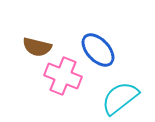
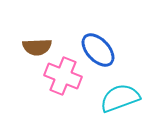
brown semicircle: rotated 16 degrees counterclockwise
cyan semicircle: rotated 18 degrees clockwise
